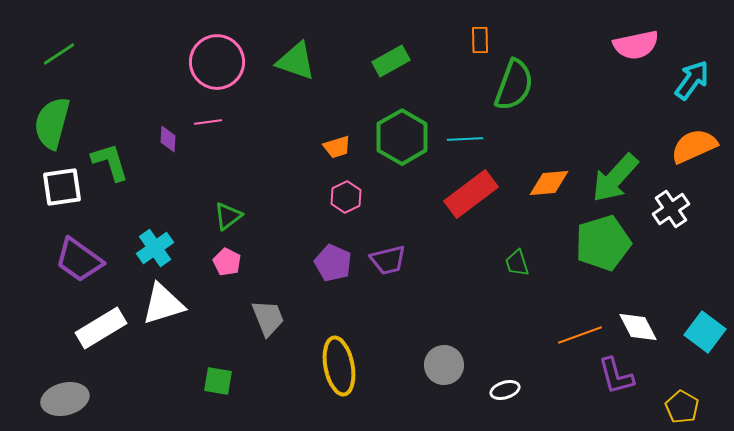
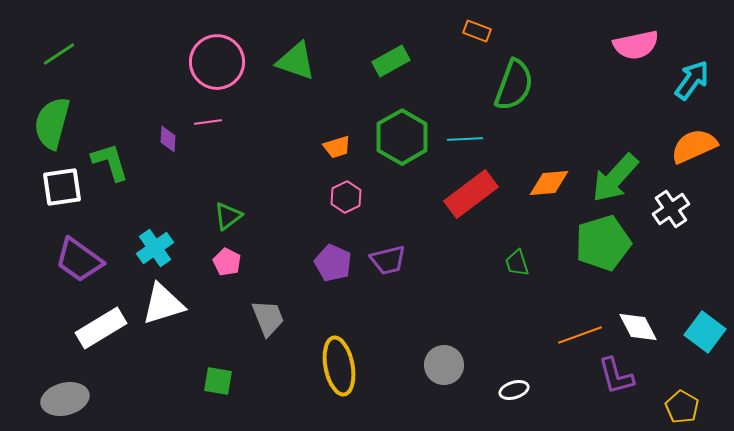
orange rectangle at (480, 40): moved 3 px left, 9 px up; rotated 68 degrees counterclockwise
white ellipse at (505, 390): moved 9 px right
